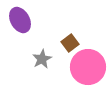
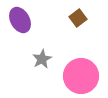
brown square: moved 8 px right, 25 px up
pink circle: moved 7 px left, 9 px down
